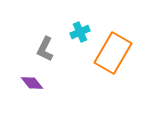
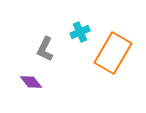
purple diamond: moved 1 px left, 1 px up
